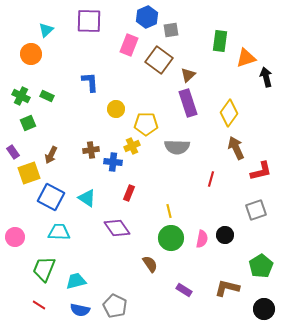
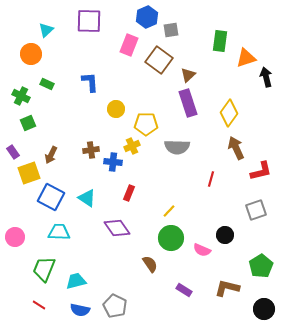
green rectangle at (47, 96): moved 12 px up
yellow line at (169, 211): rotated 56 degrees clockwise
pink semicircle at (202, 239): moved 11 px down; rotated 102 degrees clockwise
